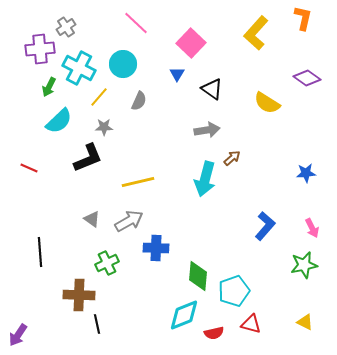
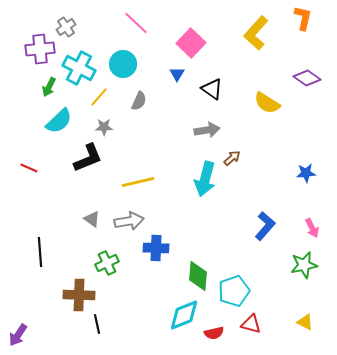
gray arrow at (129, 221): rotated 20 degrees clockwise
